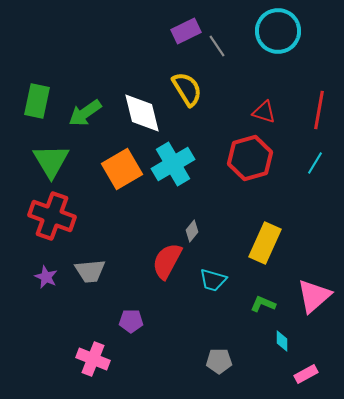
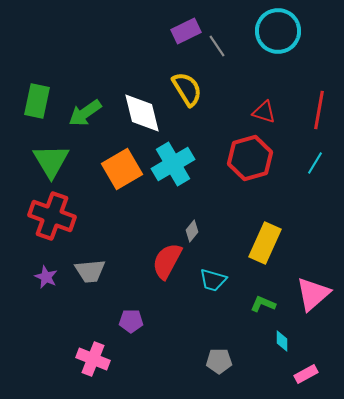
pink triangle: moved 1 px left, 2 px up
